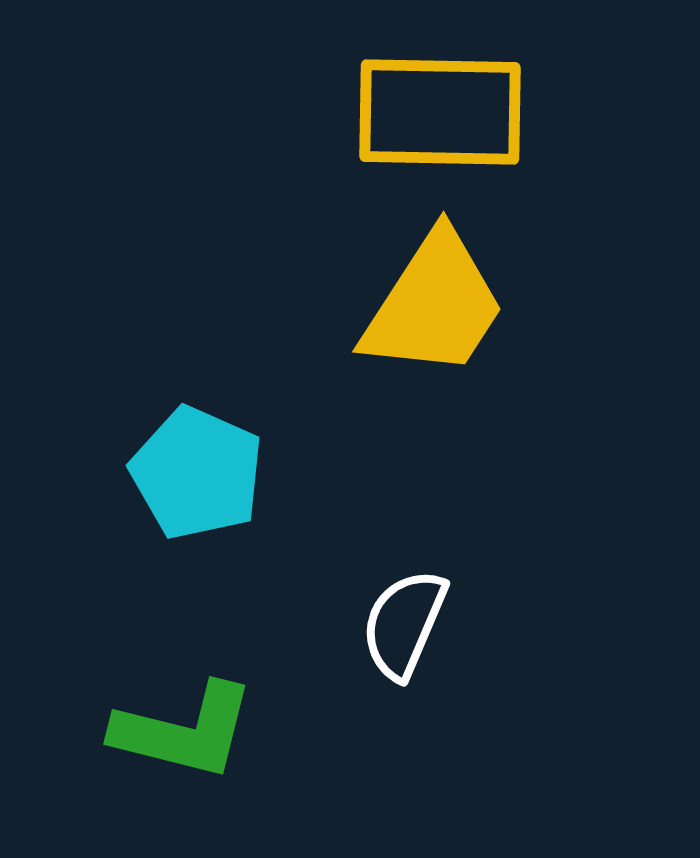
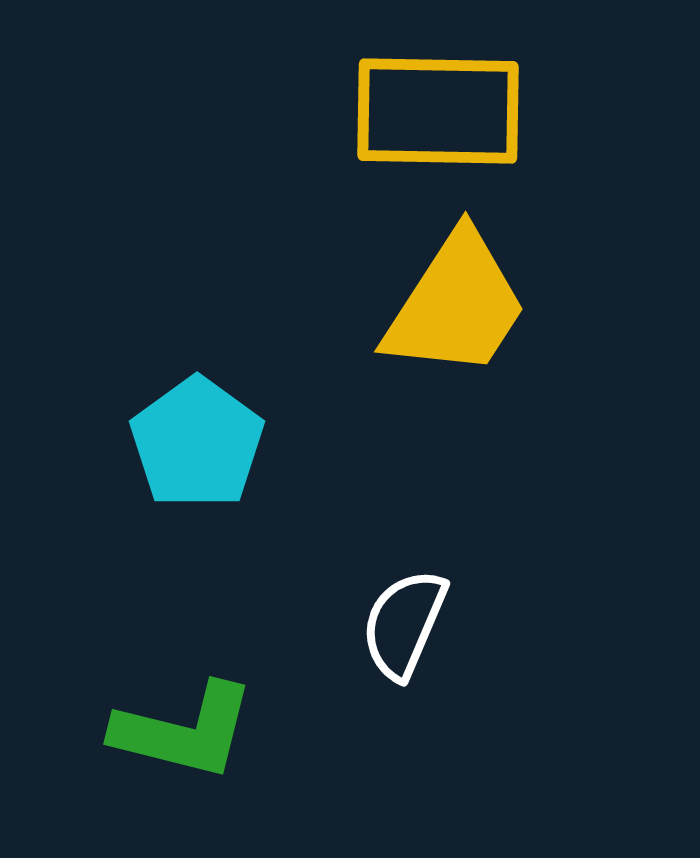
yellow rectangle: moved 2 px left, 1 px up
yellow trapezoid: moved 22 px right
cyan pentagon: moved 30 px up; rotated 12 degrees clockwise
